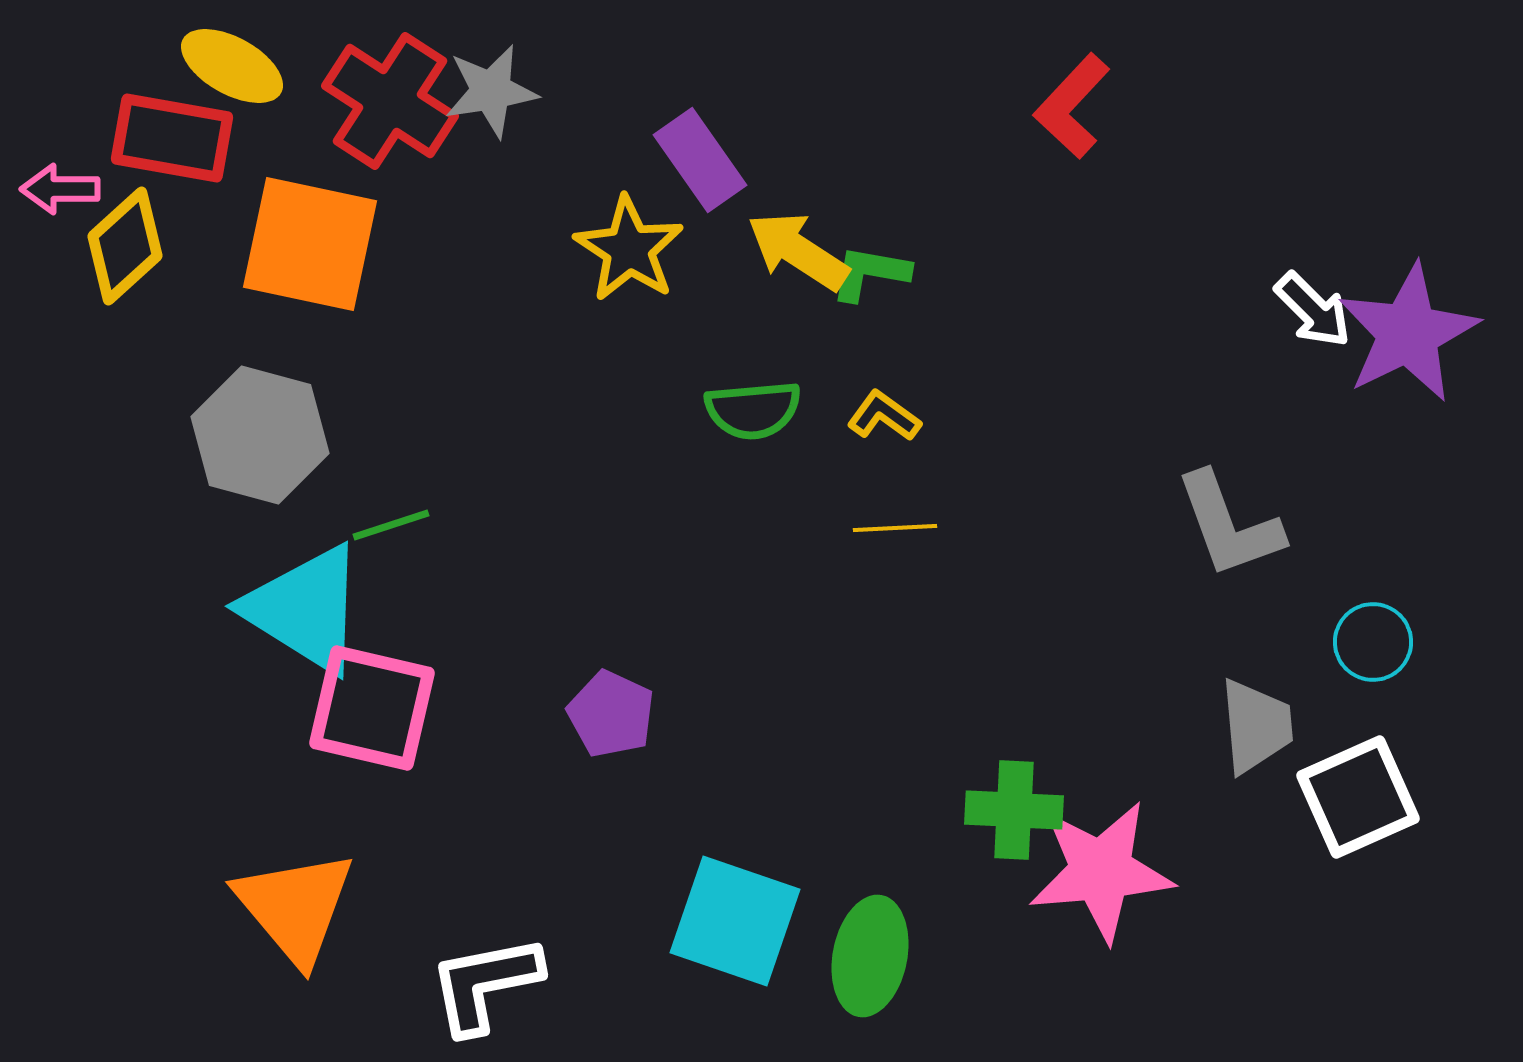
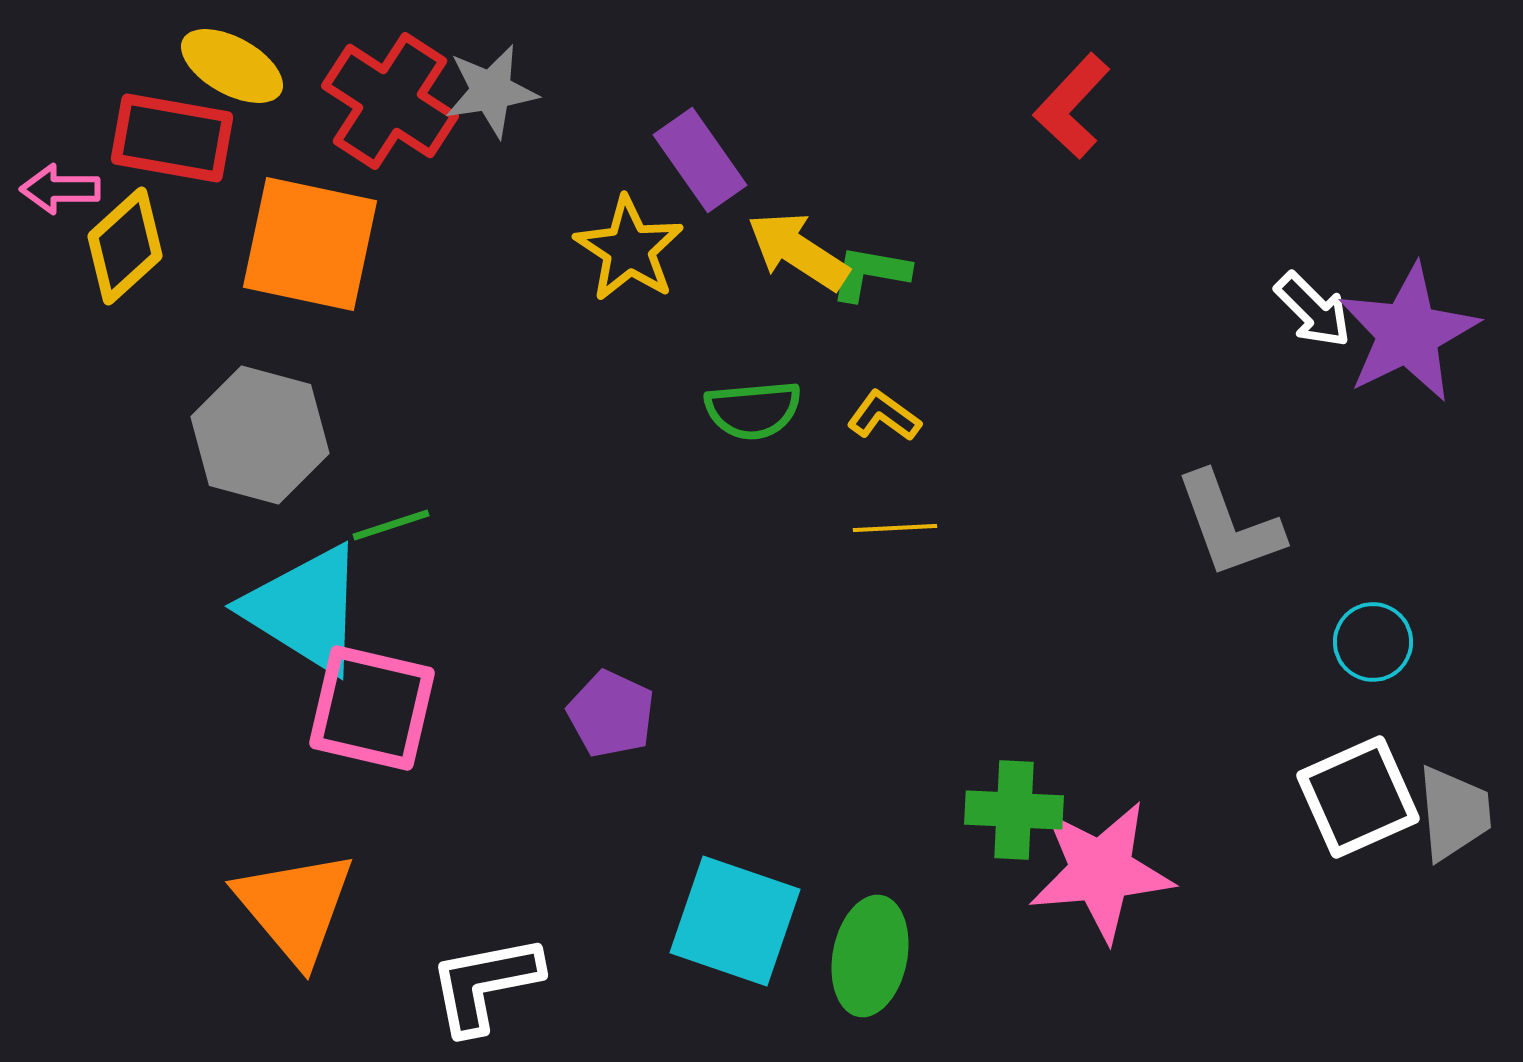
gray trapezoid: moved 198 px right, 87 px down
